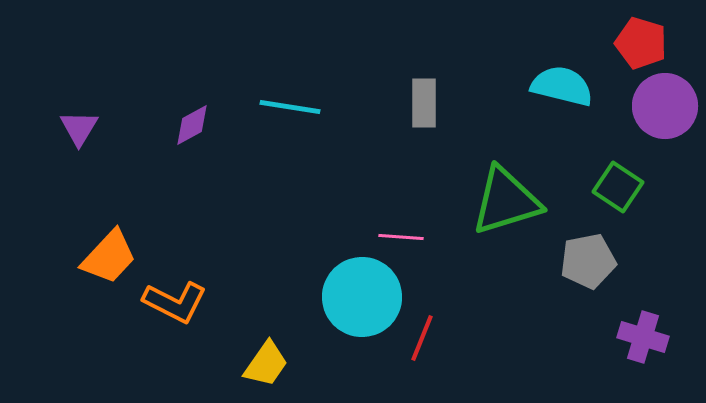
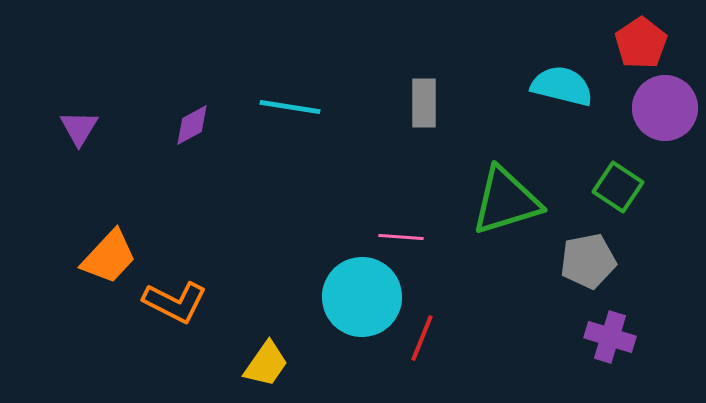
red pentagon: rotated 21 degrees clockwise
purple circle: moved 2 px down
purple cross: moved 33 px left
